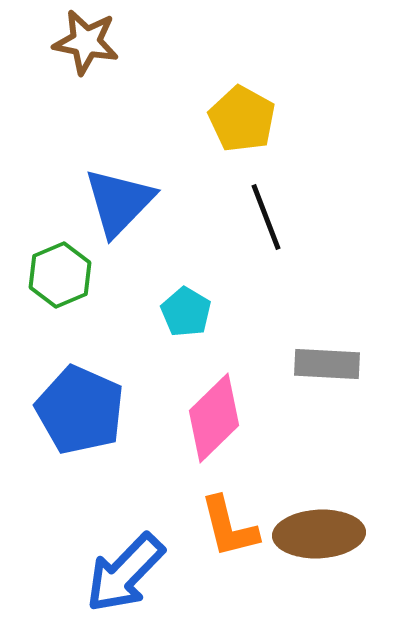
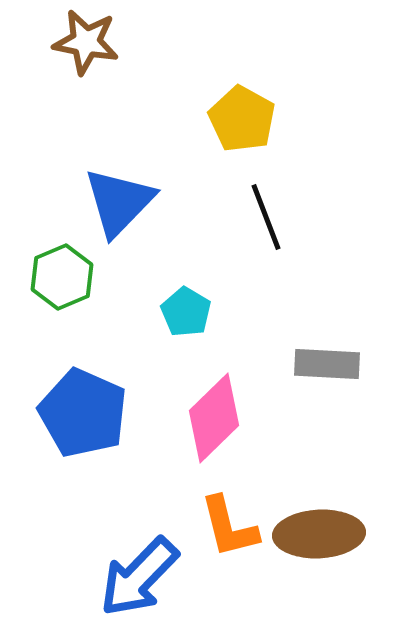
green hexagon: moved 2 px right, 2 px down
blue pentagon: moved 3 px right, 3 px down
blue arrow: moved 14 px right, 4 px down
